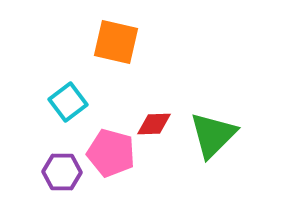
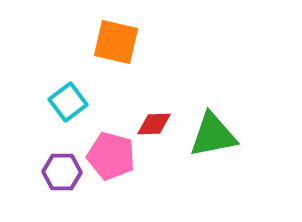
green triangle: rotated 34 degrees clockwise
pink pentagon: moved 3 px down
